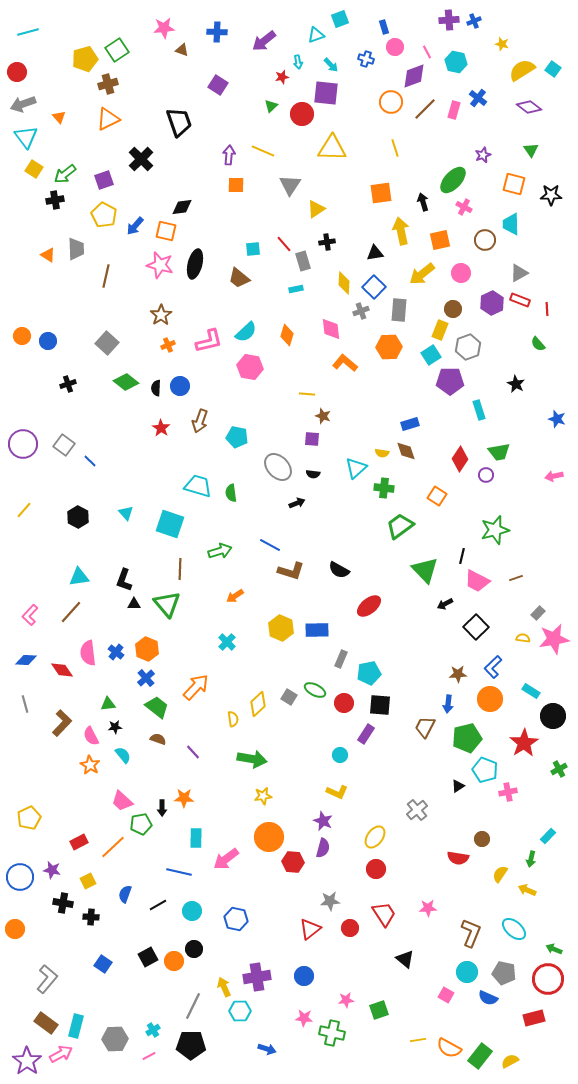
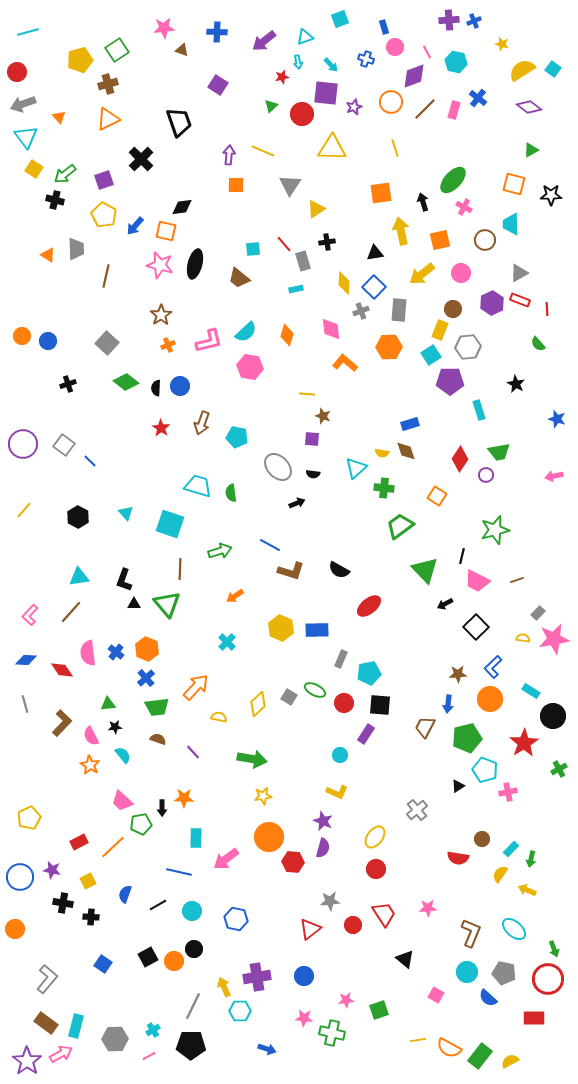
cyan triangle at (316, 35): moved 11 px left, 2 px down
yellow pentagon at (85, 59): moved 5 px left, 1 px down
green triangle at (531, 150): rotated 35 degrees clockwise
purple star at (483, 155): moved 129 px left, 48 px up
black cross at (55, 200): rotated 24 degrees clockwise
gray hexagon at (468, 347): rotated 15 degrees clockwise
brown arrow at (200, 421): moved 2 px right, 2 px down
brown line at (516, 578): moved 1 px right, 2 px down
green trapezoid at (157, 707): rotated 135 degrees clockwise
yellow semicircle at (233, 719): moved 14 px left, 2 px up; rotated 70 degrees counterclockwise
cyan rectangle at (548, 836): moved 37 px left, 13 px down
red circle at (350, 928): moved 3 px right, 3 px up
green arrow at (554, 949): rotated 133 degrees counterclockwise
pink square at (446, 995): moved 10 px left
blue semicircle at (488, 998): rotated 18 degrees clockwise
red rectangle at (534, 1018): rotated 15 degrees clockwise
